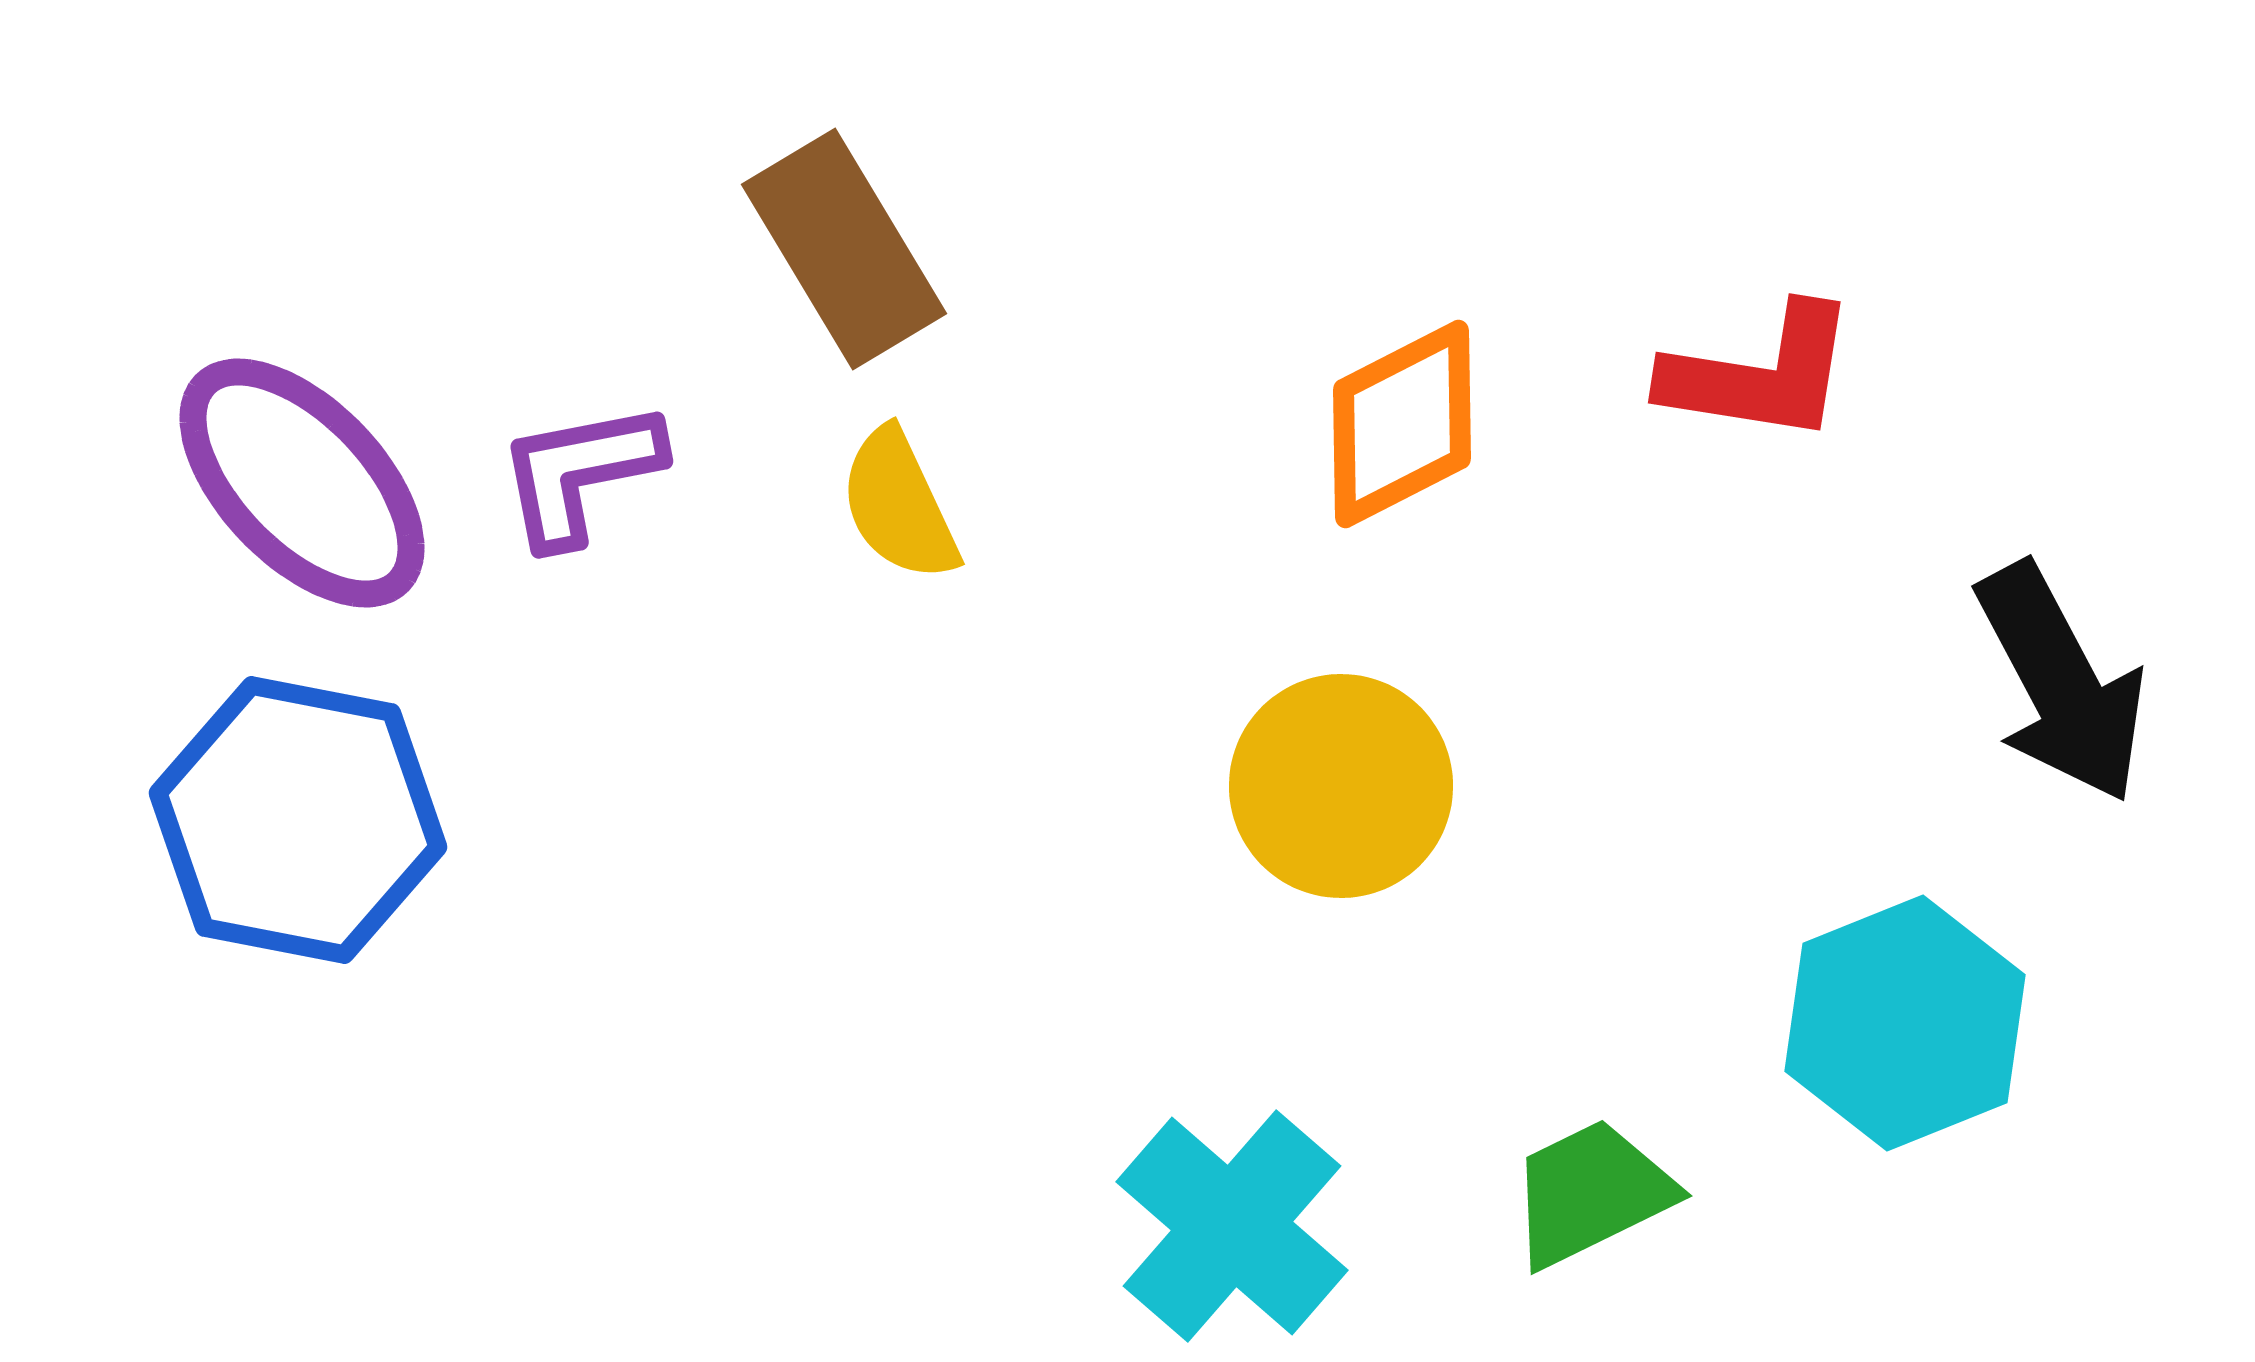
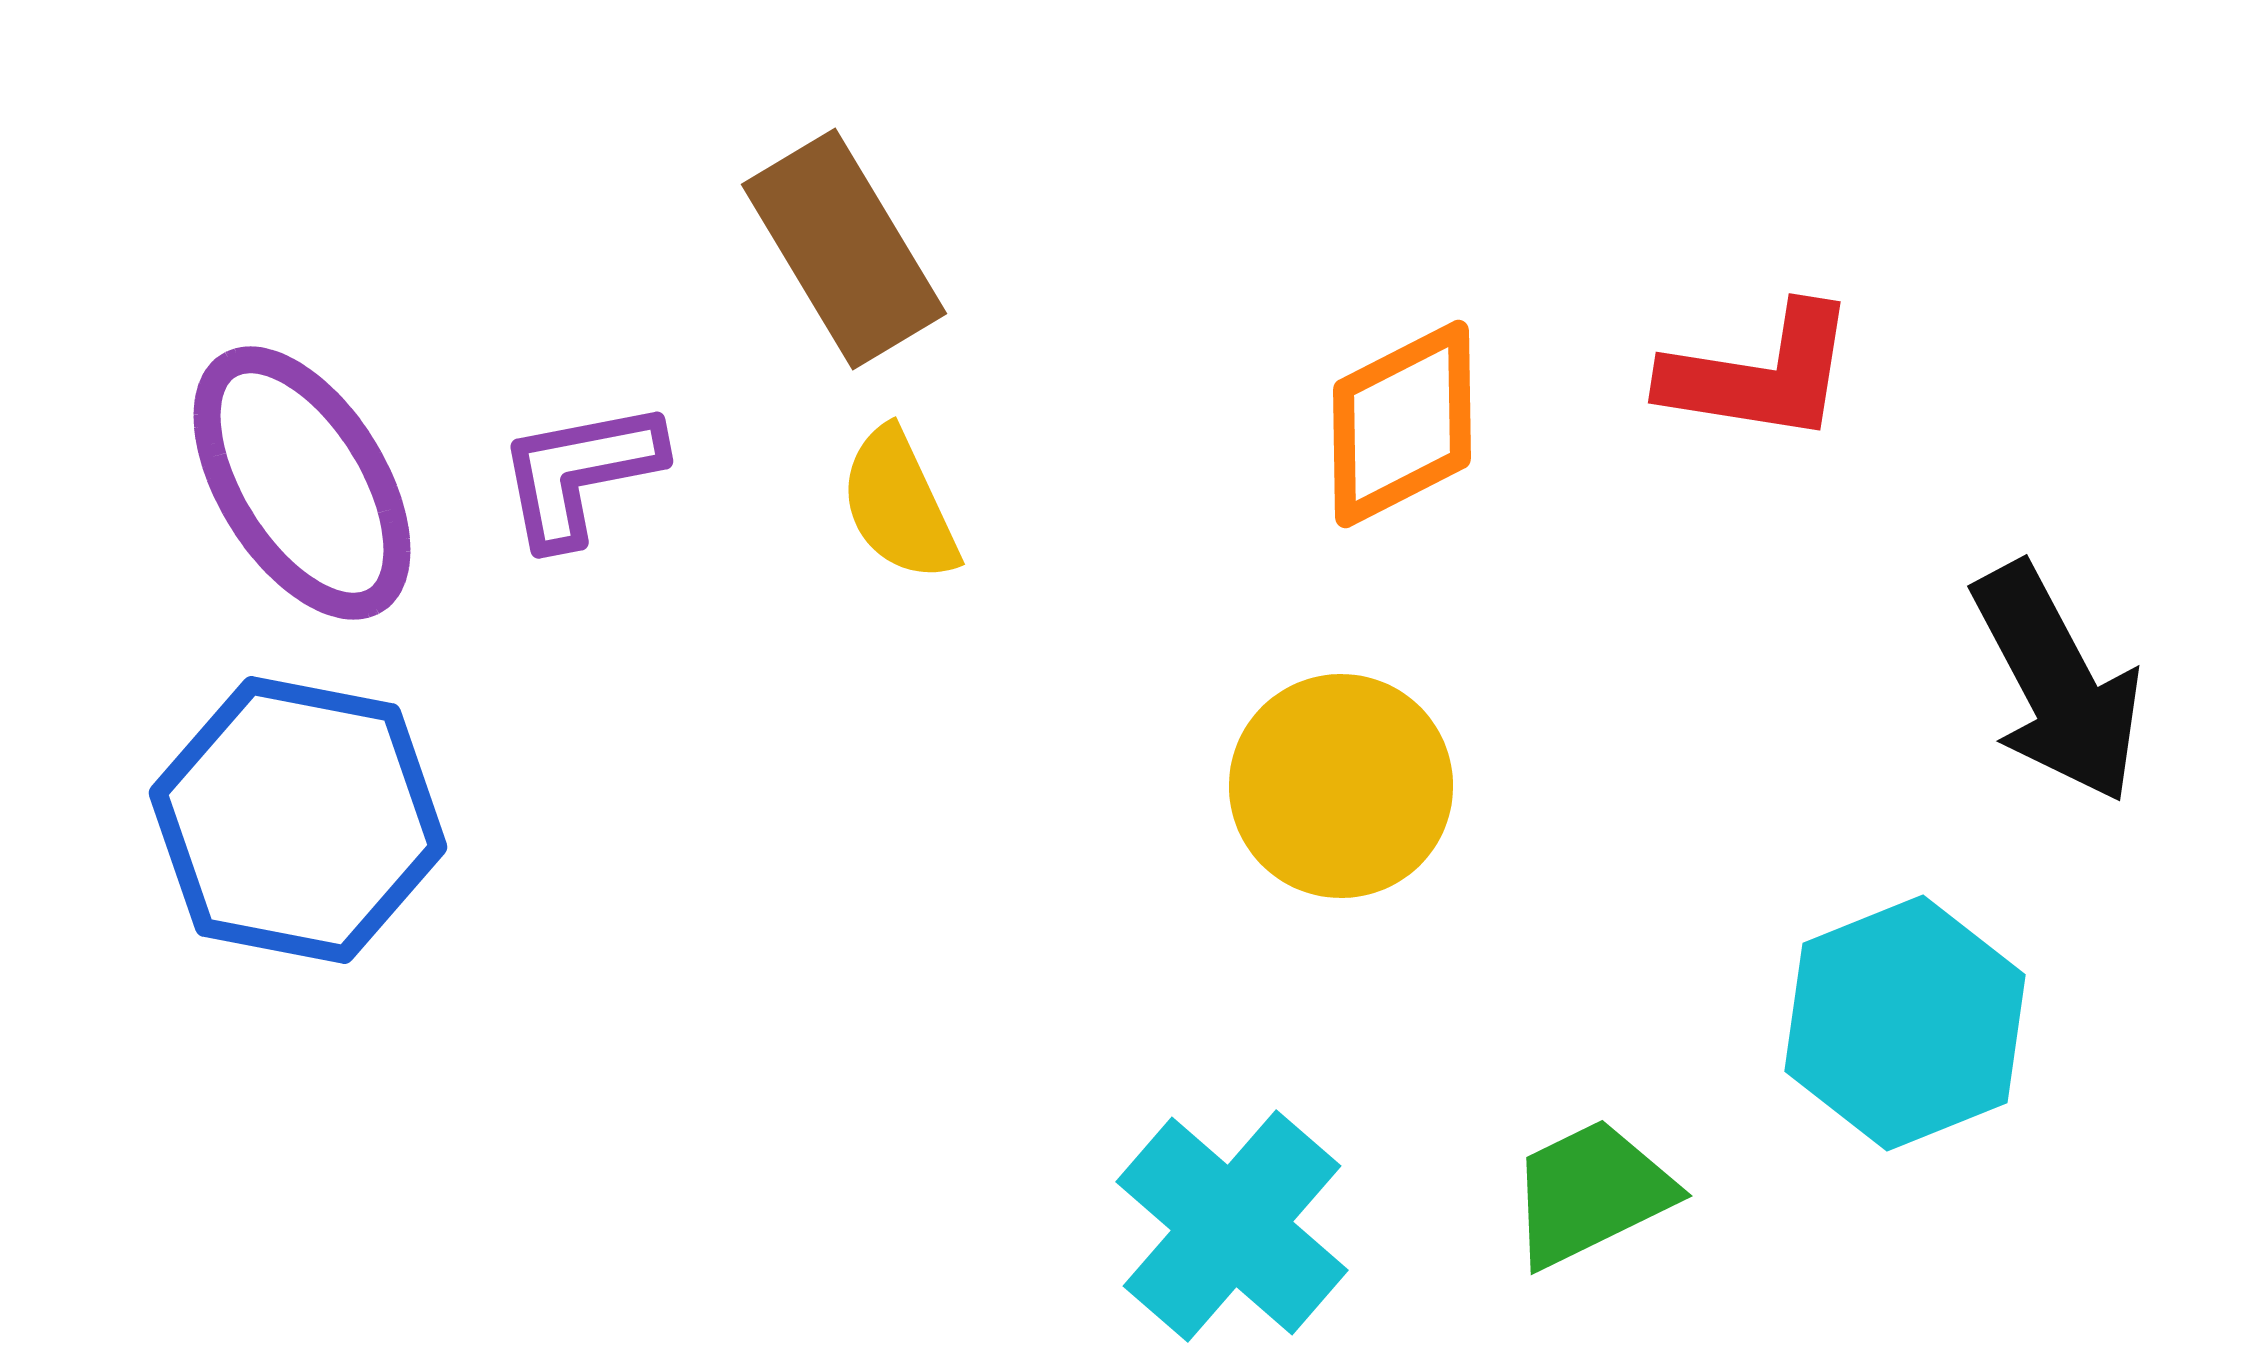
purple ellipse: rotated 12 degrees clockwise
black arrow: moved 4 px left
